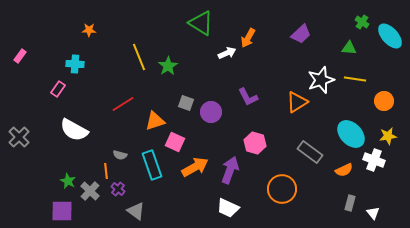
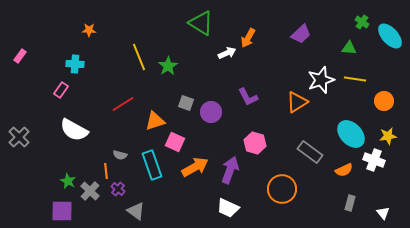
pink rectangle at (58, 89): moved 3 px right, 1 px down
white triangle at (373, 213): moved 10 px right
